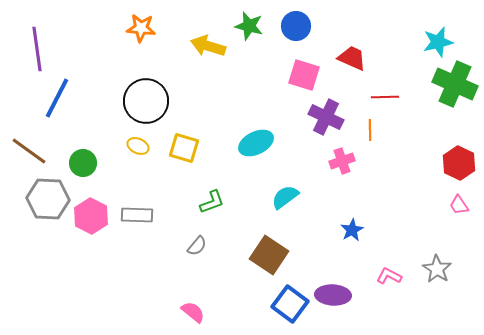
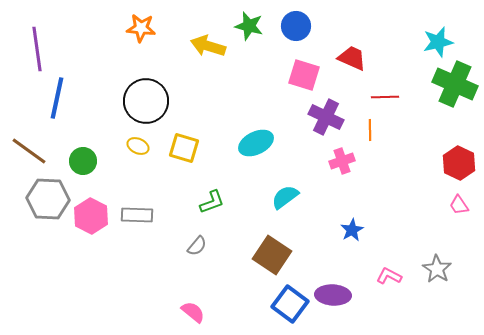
blue line: rotated 15 degrees counterclockwise
green circle: moved 2 px up
brown square: moved 3 px right
